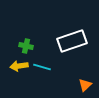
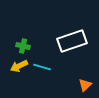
green cross: moved 3 px left
yellow arrow: rotated 18 degrees counterclockwise
